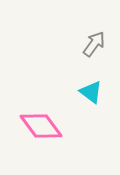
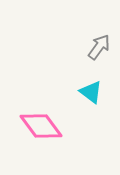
gray arrow: moved 5 px right, 3 px down
